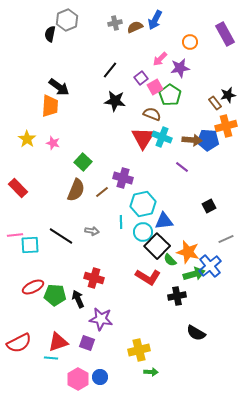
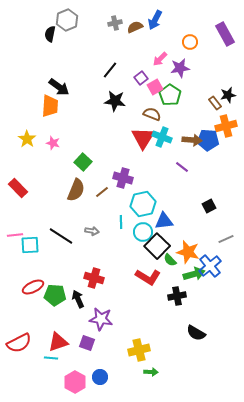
pink hexagon at (78, 379): moved 3 px left, 3 px down
